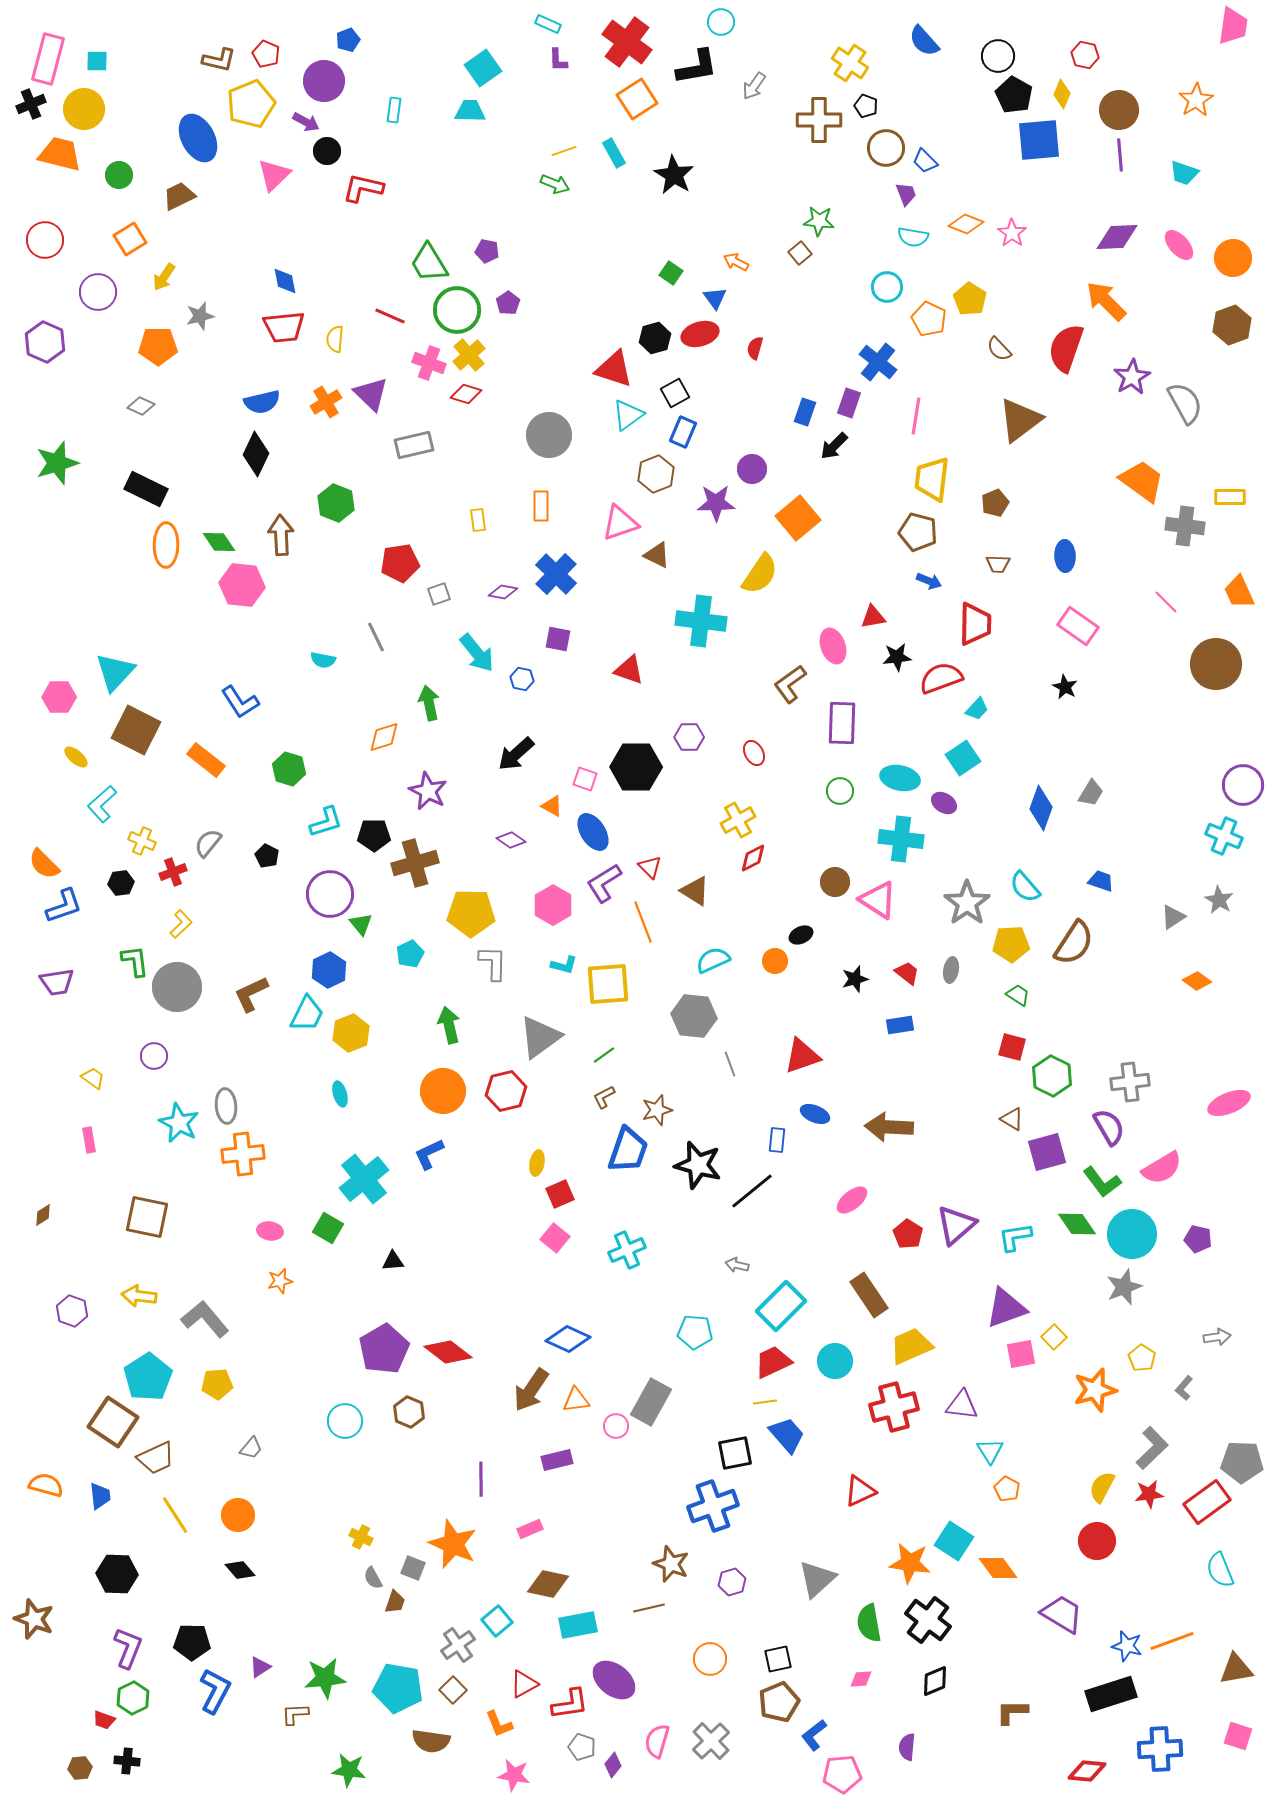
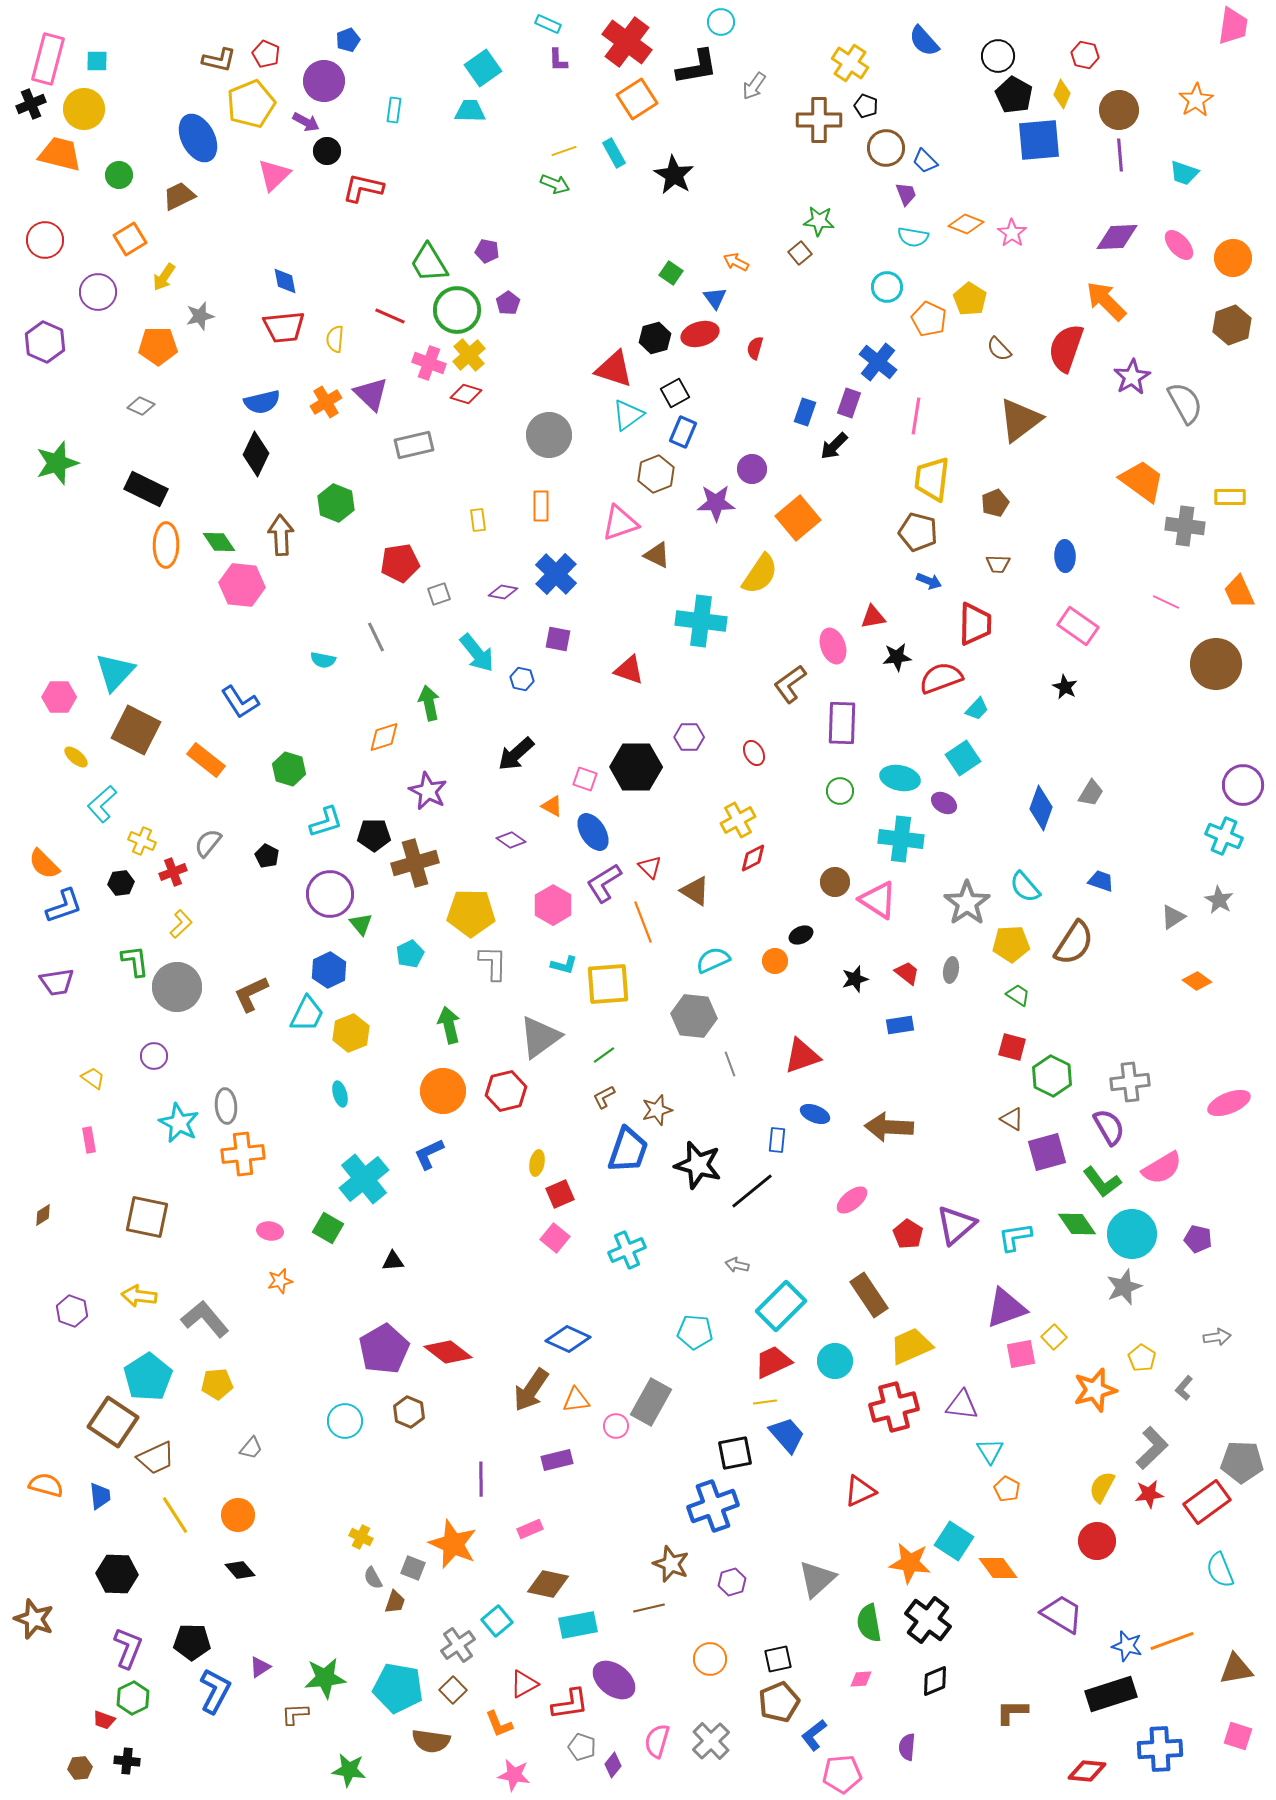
pink line at (1166, 602): rotated 20 degrees counterclockwise
